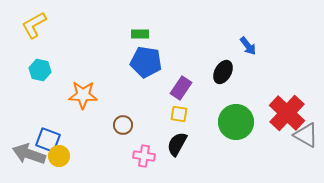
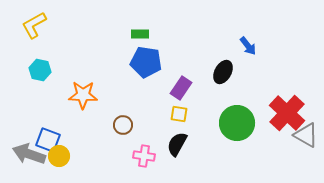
green circle: moved 1 px right, 1 px down
